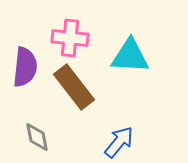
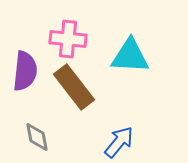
pink cross: moved 2 px left, 1 px down
purple semicircle: moved 4 px down
